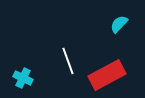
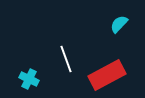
white line: moved 2 px left, 2 px up
cyan cross: moved 6 px right, 1 px down
